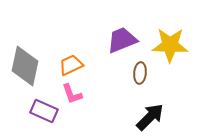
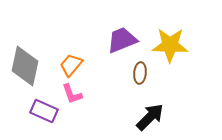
orange trapezoid: rotated 25 degrees counterclockwise
